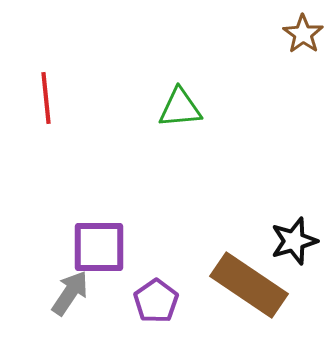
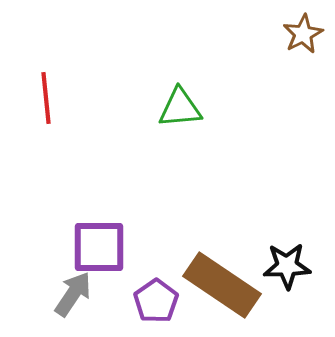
brown star: rotated 9 degrees clockwise
black star: moved 7 px left, 25 px down; rotated 15 degrees clockwise
brown rectangle: moved 27 px left
gray arrow: moved 3 px right, 1 px down
